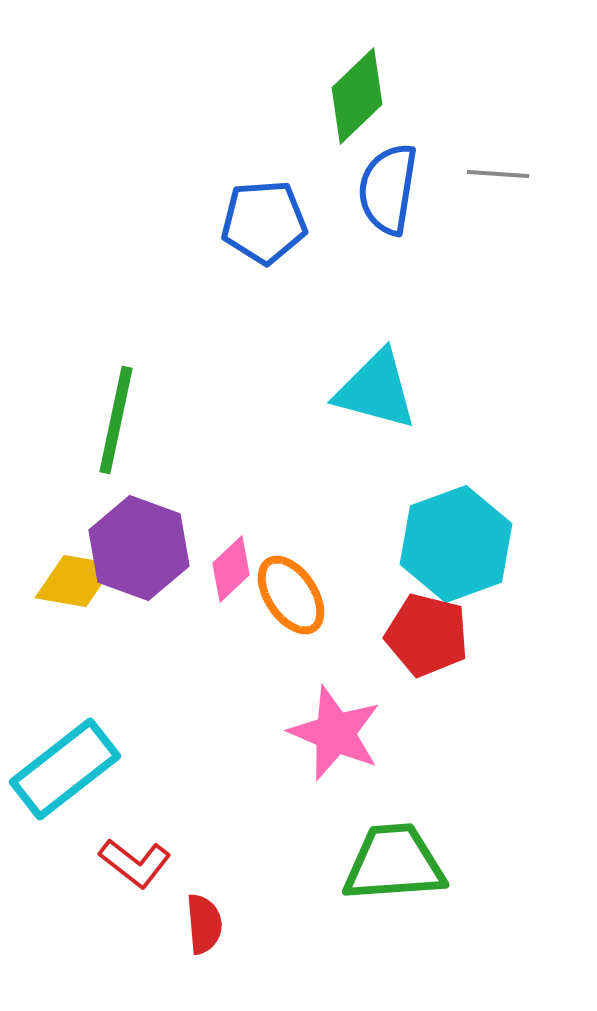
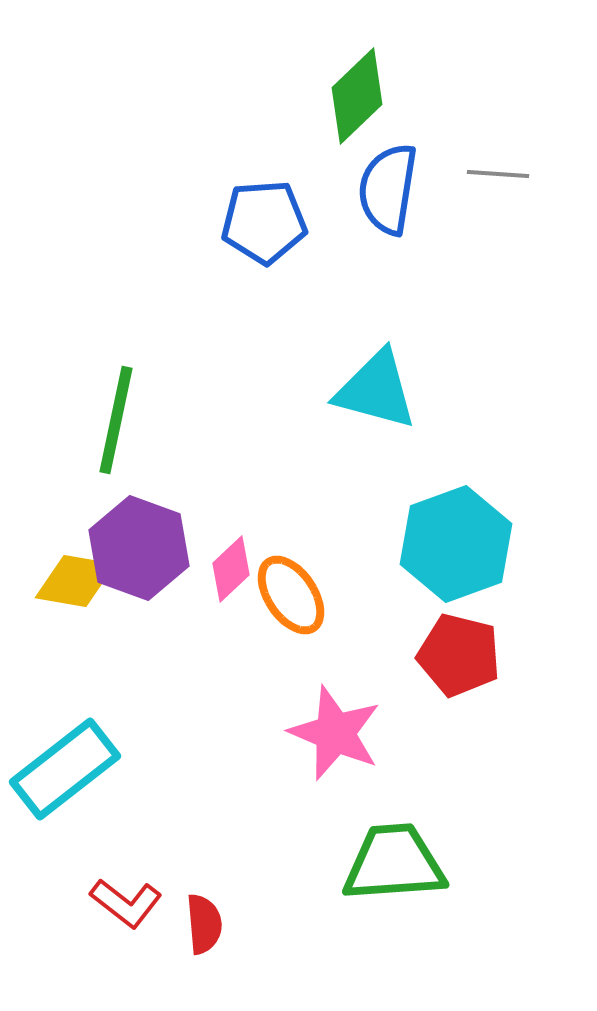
red pentagon: moved 32 px right, 20 px down
red L-shape: moved 9 px left, 40 px down
